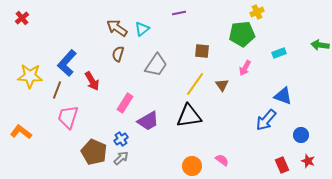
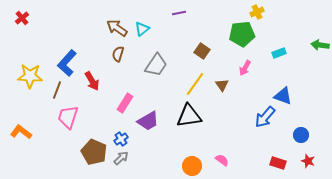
brown square: rotated 28 degrees clockwise
blue arrow: moved 1 px left, 3 px up
red rectangle: moved 4 px left, 2 px up; rotated 49 degrees counterclockwise
